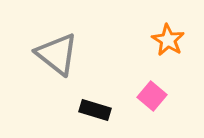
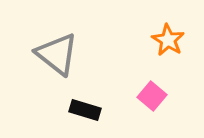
black rectangle: moved 10 px left
